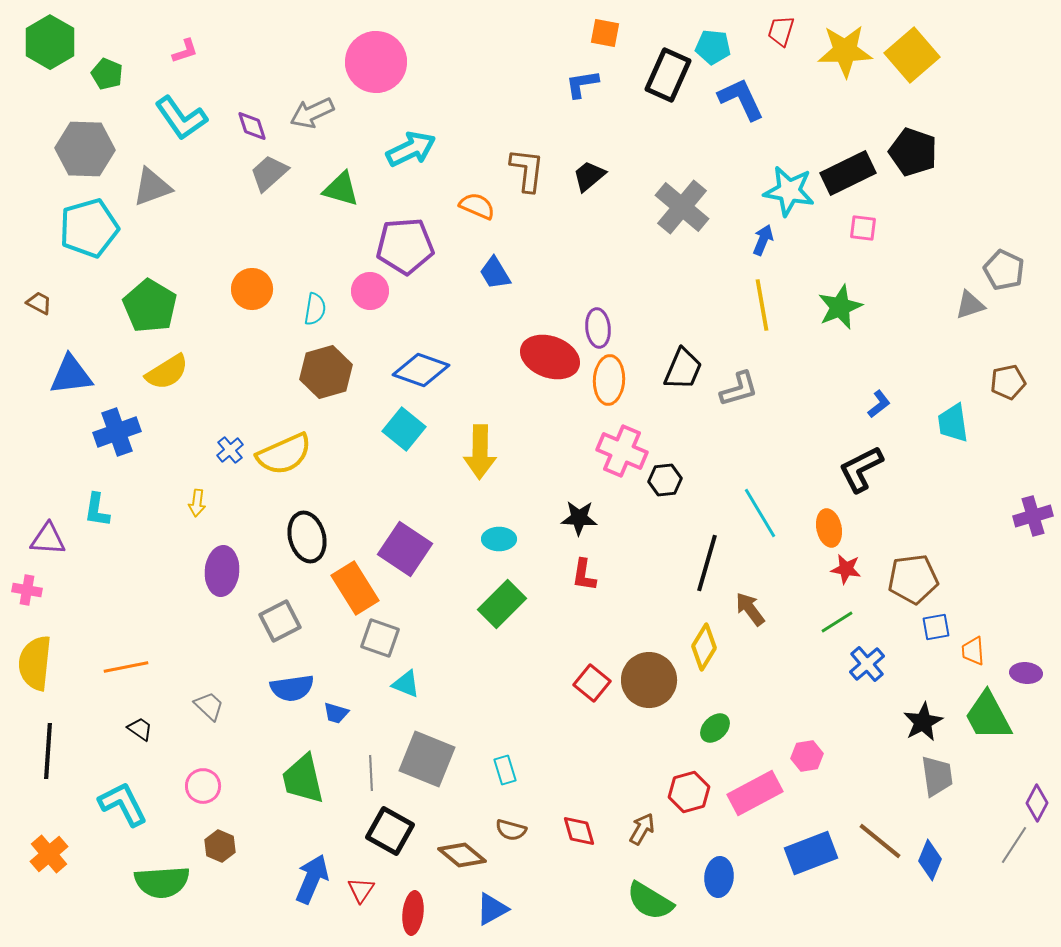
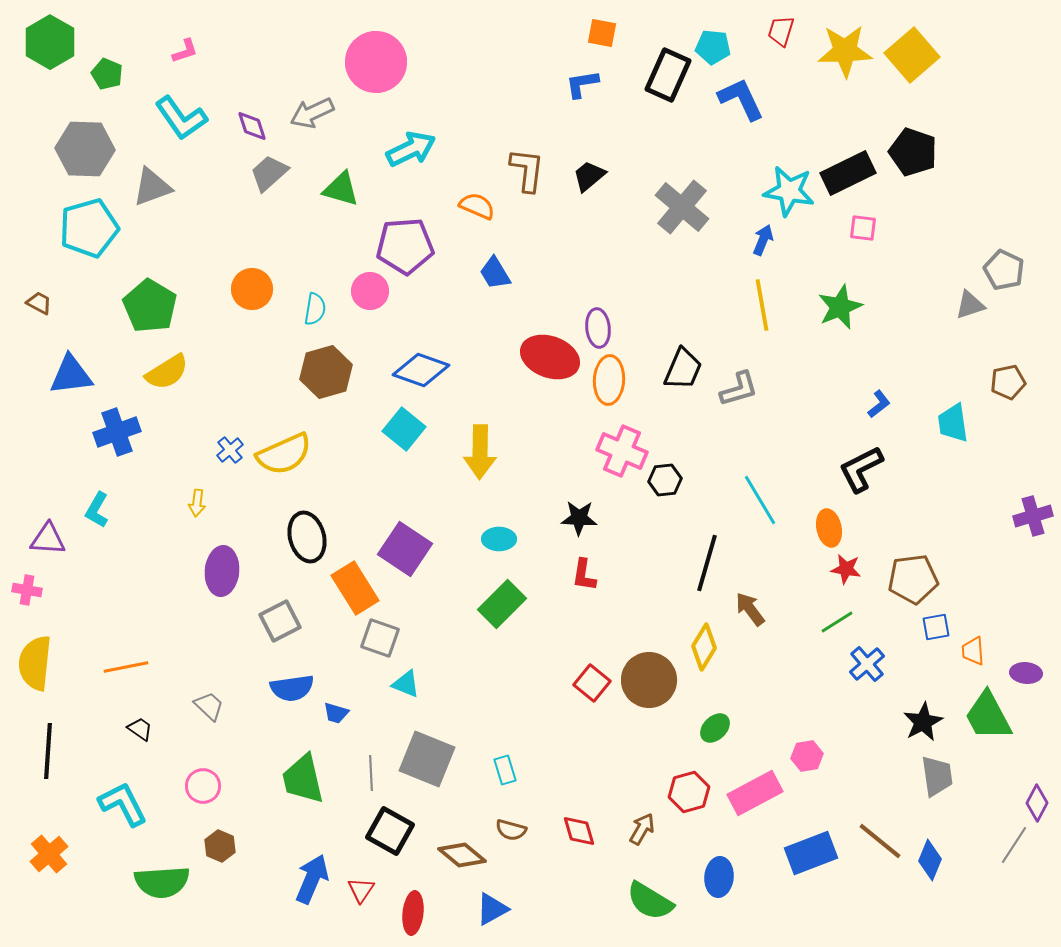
orange square at (605, 33): moved 3 px left
cyan L-shape at (97, 510): rotated 21 degrees clockwise
cyan line at (760, 513): moved 13 px up
